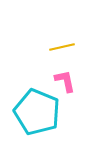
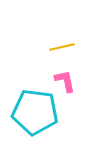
cyan pentagon: moved 2 px left; rotated 15 degrees counterclockwise
